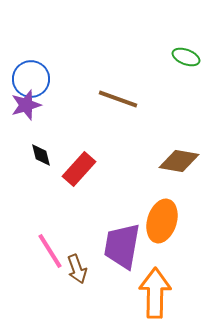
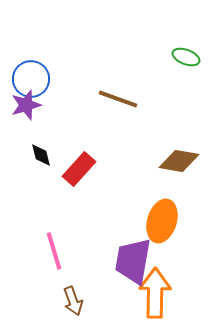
purple trapezoid: moved 11 px right, 15 px down
pink line: moved 4 px right; rotated 15 degrees clockwise
brown arrow: moved 4 px left, 32 px down
